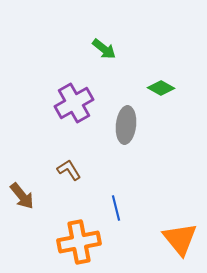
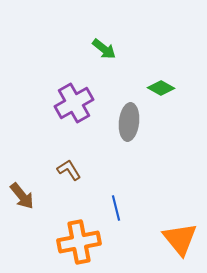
gray ellipse: moved 3 px right, 3 px up
